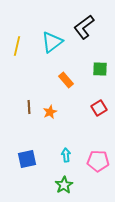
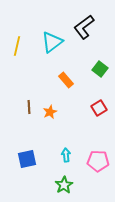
green square: rotated 35 degrees clockwise
